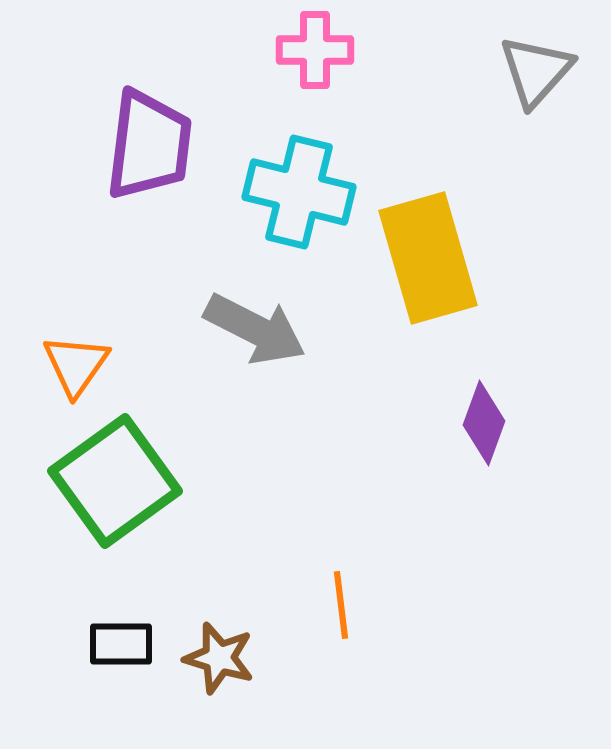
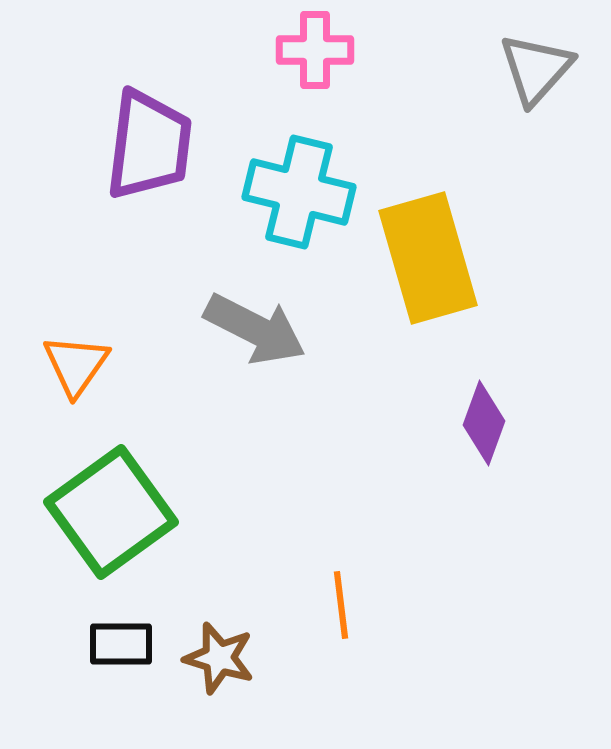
gray triangle: moved 2 px up
green square: moved 4 px left, 31 px down
